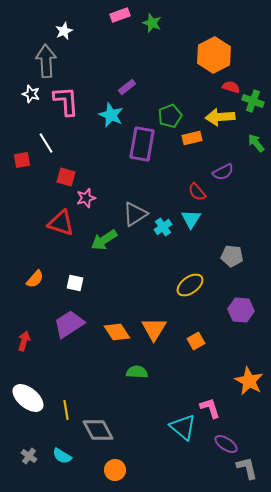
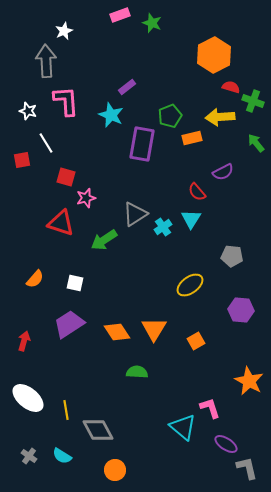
white star at (31, 94): moved 3 px left, 17 px down
